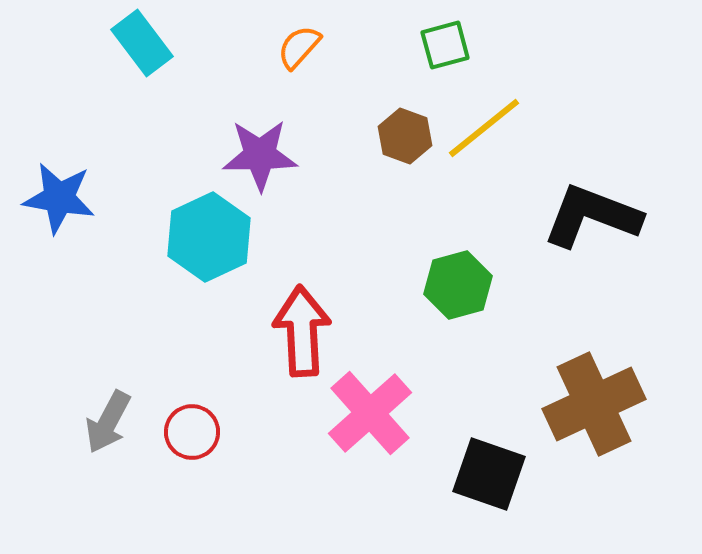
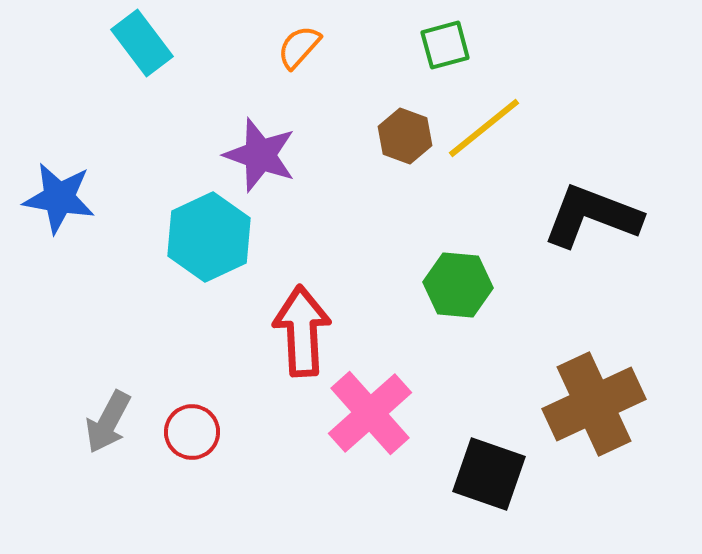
purple star: rotated 20 degrees clockwise
green hexagon: rotated 20 degrees clockwise
